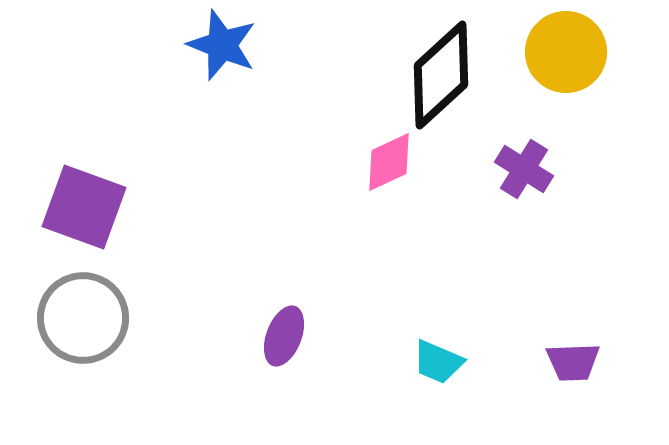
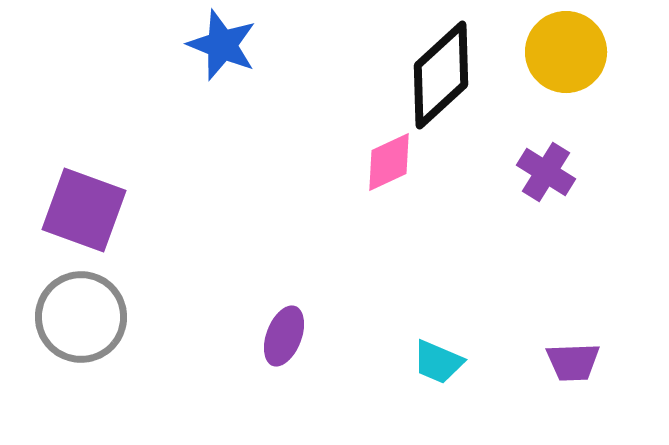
purple cross: moved 22 px right, 3 px down
purple square: moved 3 px down
gray circle: moved 2 px left, 1 px up
